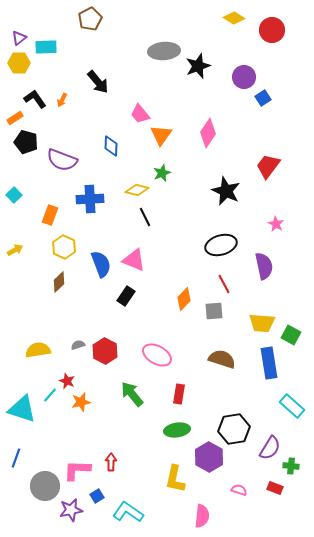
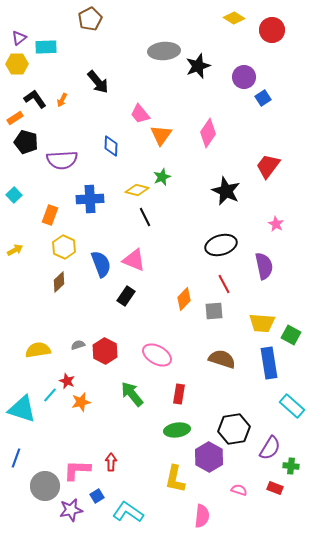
yellow hexagon at (19, 63): moved 2 px left, 1 px down
purple semicircle at (62, 160): rotated 24 degrees counterclockwise
green star at (162, 173): moved 4 px down
